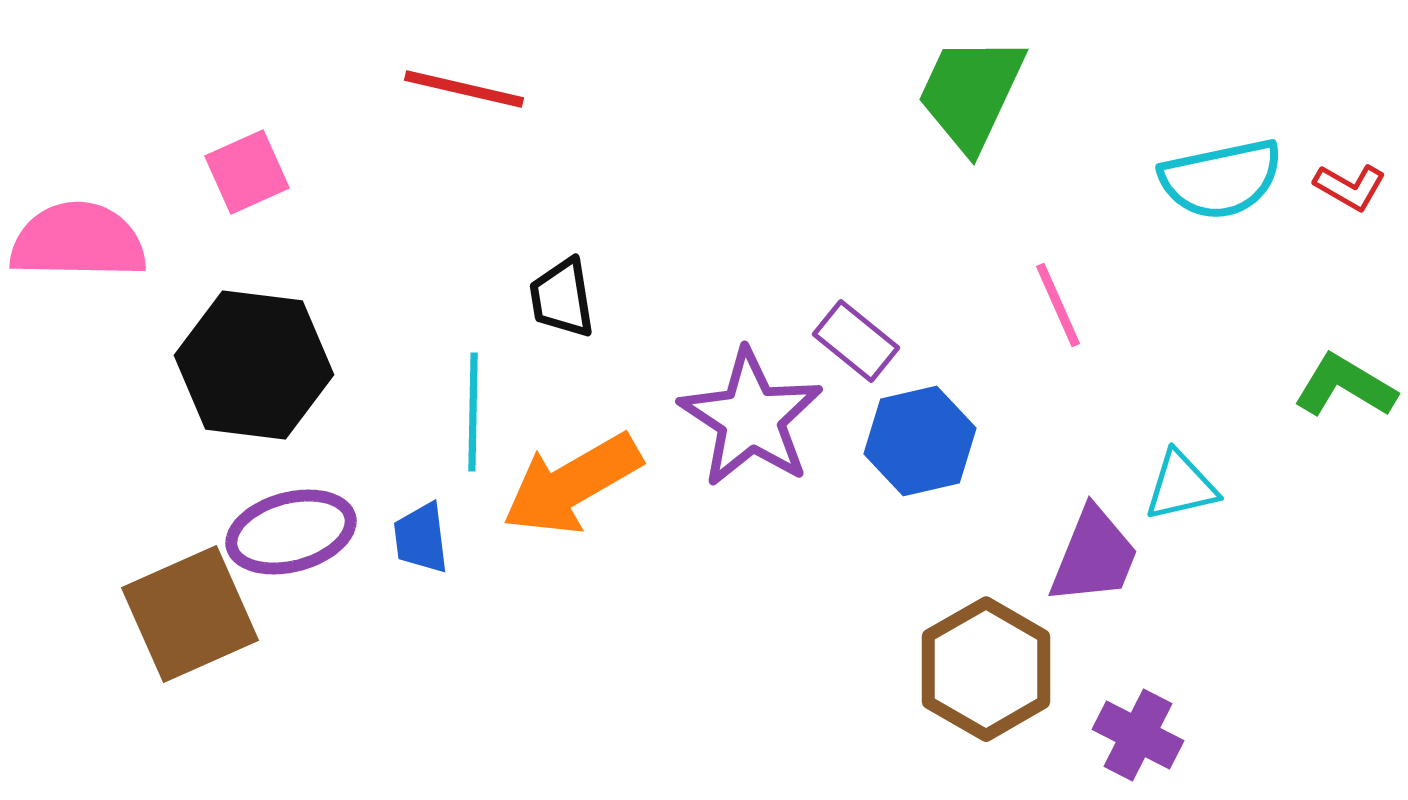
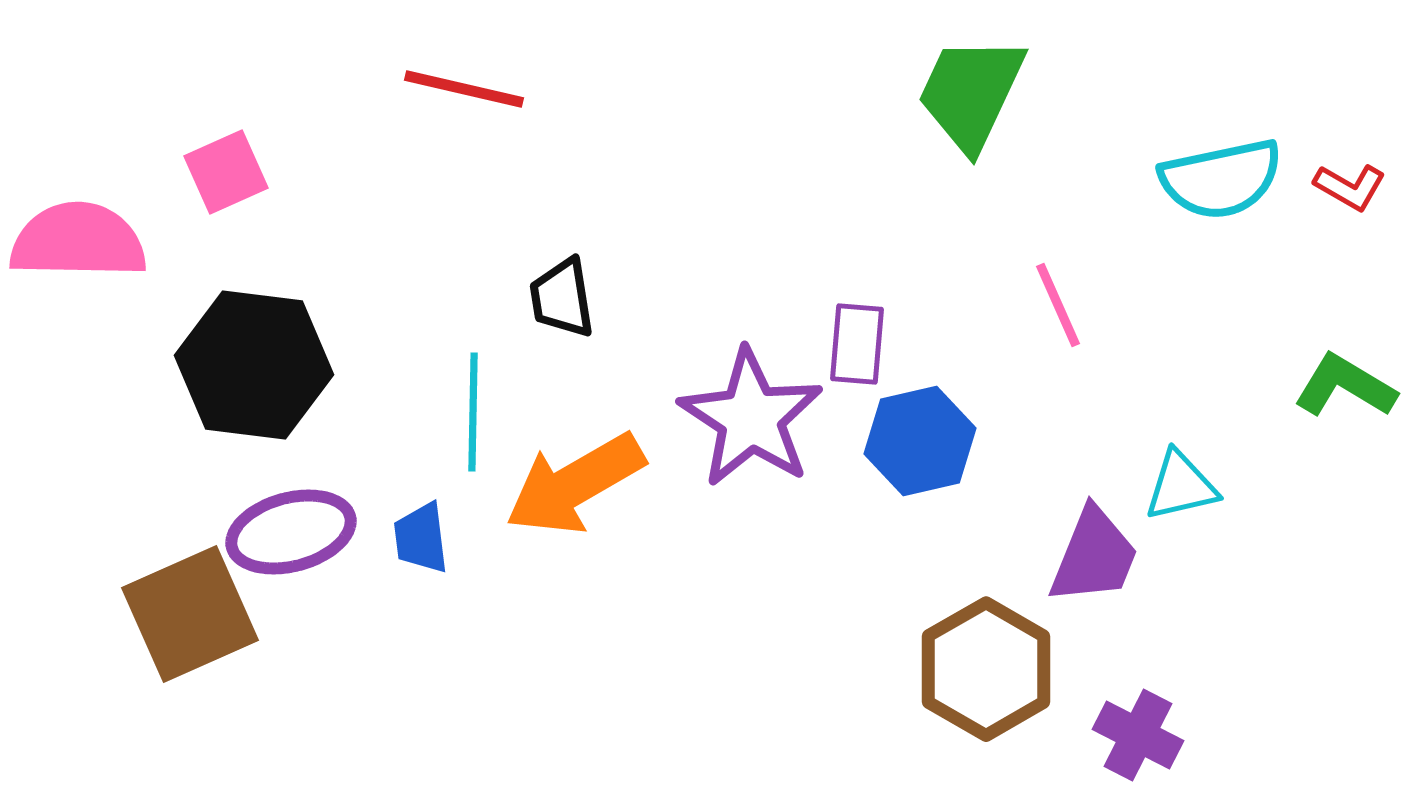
pink square: moved 21 px left
purple rectangle: moved 1 px right, 3 px down; rotated 56 degrees clockwise
orange arrow: moved 3 px right
